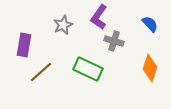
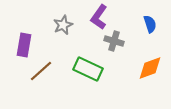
blue semicircle: rotated 24 degrees clockwise
orange diamond: rotated 52 degrees clockwise
brown line: moved 1 px up
